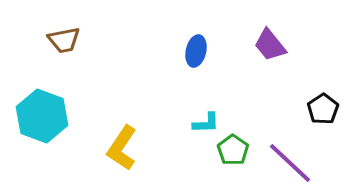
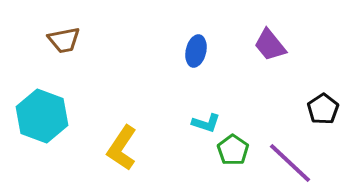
cyan L-shape: rotated 20 degrees clockwise
